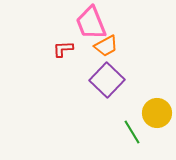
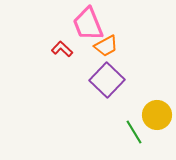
pink trapezoid: moved 3 px left, 1 px down
red L-shape: moved 1 px left; rotated 45 degrees clockwise
yellow circle: moved 2 px down
green line: moved 2 px right
